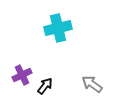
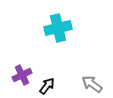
black arrow: moved 2 px right
